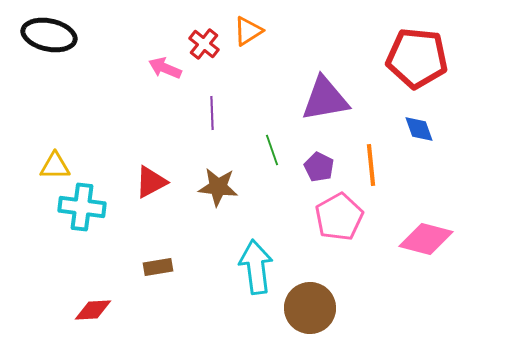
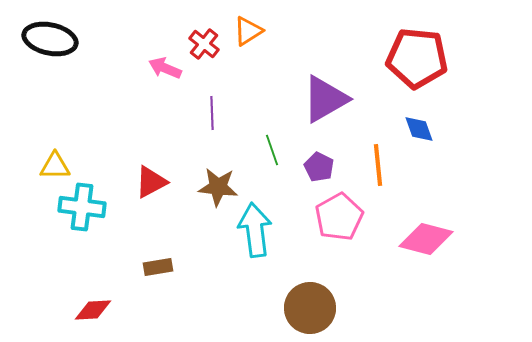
black ellipse: moved 1 px right, 4 px down
purple triangle: rotated 20 degrees counterclockwise
orange line: moved 7 px right
cyan arrow: moved 1 px left, 37 px up
